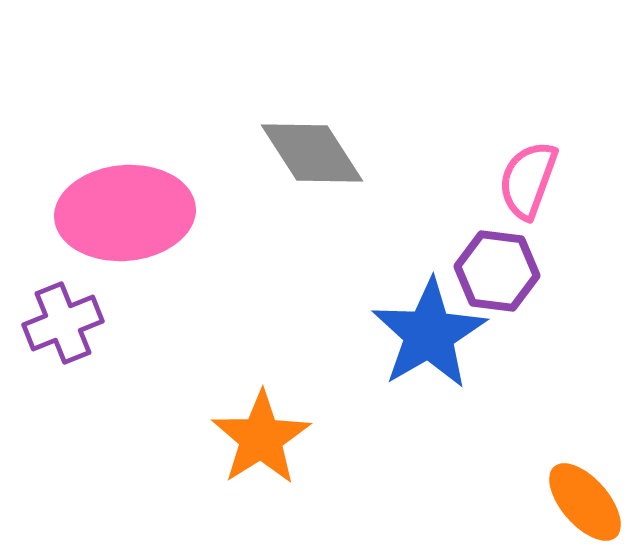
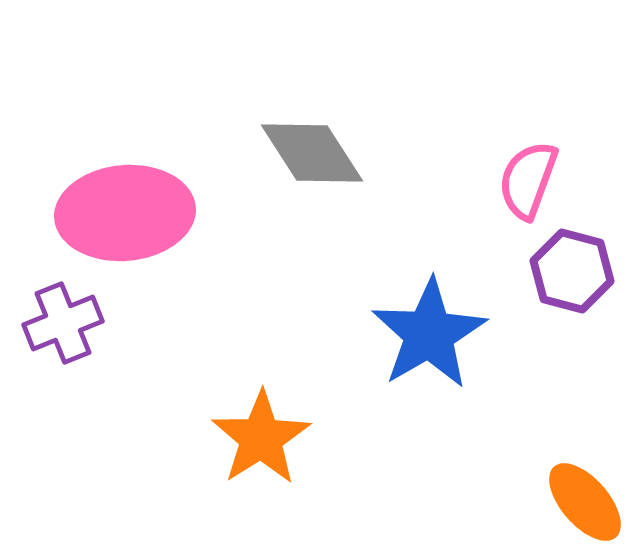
purple hexagon: moved 75 px right; rotated 8 degrees clockwise
